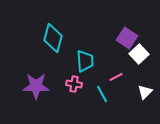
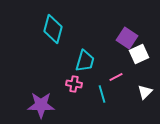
cyan diamond: moved 9 px up
white square: rotated 18 degrees clockwise
cyan trapezoid: rotated 20 degrees clockwise
purple star: moved 5 px right, 19 px down
cyan line: rotated 12 degrees clockwise
